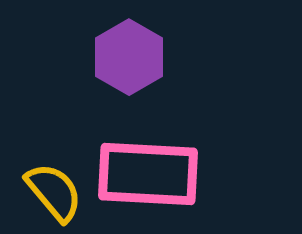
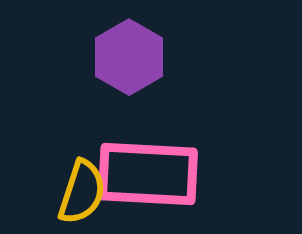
yellow semicircle: moved 28 px right; rotated 58 degrees clockwise
